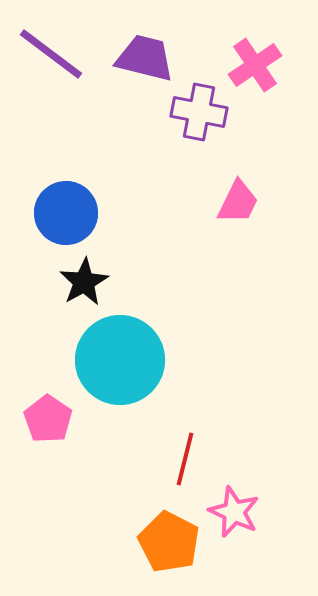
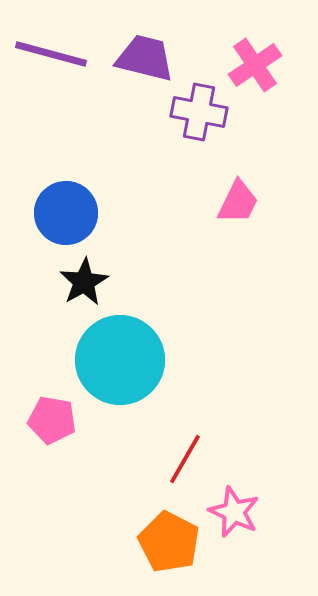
purple line: rotated 22 degrees counterclockwise
pink pentagon: moved 4 px right, 1 px down; rotated 24 degrees counterclockwise
red line: rotated 16 degrees clockwise
